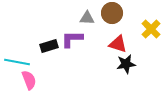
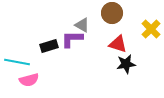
gray triangle: moved 5 px left, 7 px down; rotated 28 degrees clockwise
pink semicircle: rotated 96 degrees clockwise
